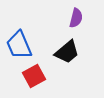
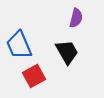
black trapezoid: rotated 80 degrees counterclockwise
